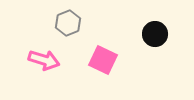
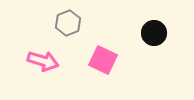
black circle: moved 1 px left, 1 px up
pink arrow: moved 1 px left, 1 px down
